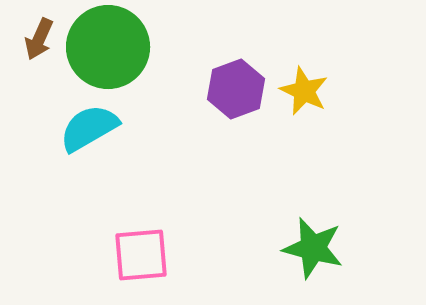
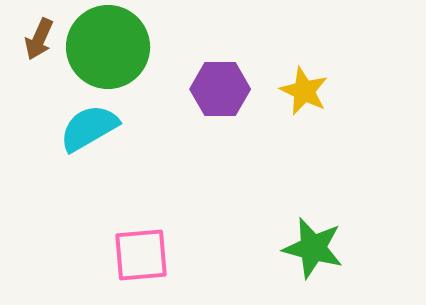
purple hexagon: moved 16 px left; rotated 20 degrees clockwise
